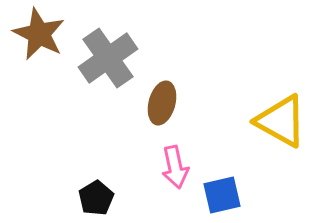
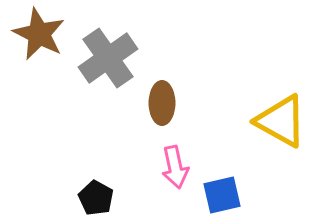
brown ellipse: rotated 15 degrees counterclockwise
black pentagon: rotated 12 degrees counterclockwise
